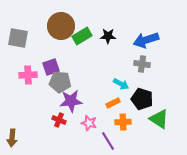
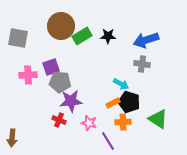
black pentagon: moved 13 px left, 3 px down
green triangle: moved 1 px left
